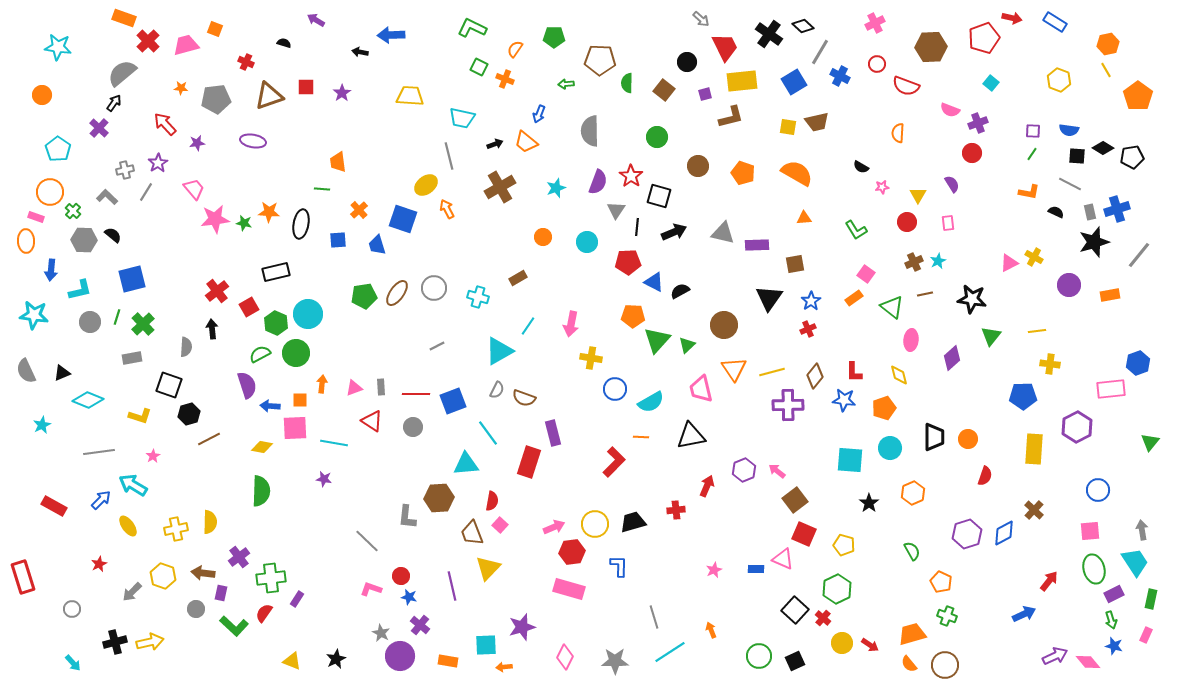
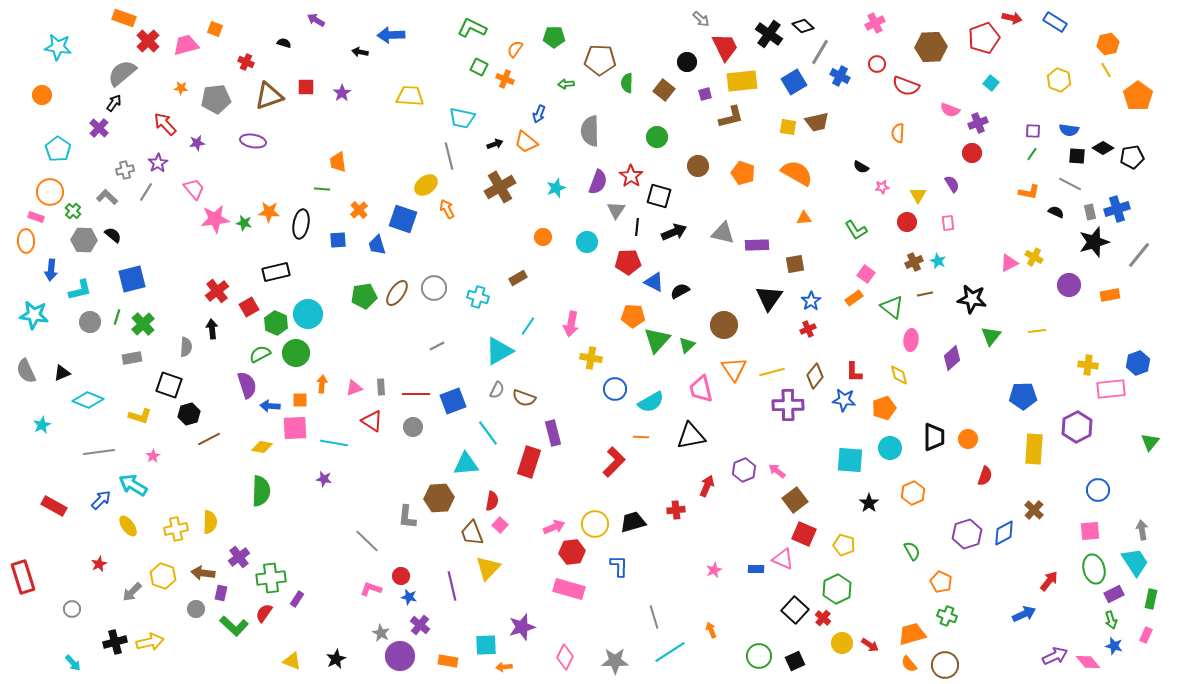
cyan star at (938, 261): rotated 21 degrees counterclockwise
yellow cross at (1050, 364): moved 38 px right, 1 px down
